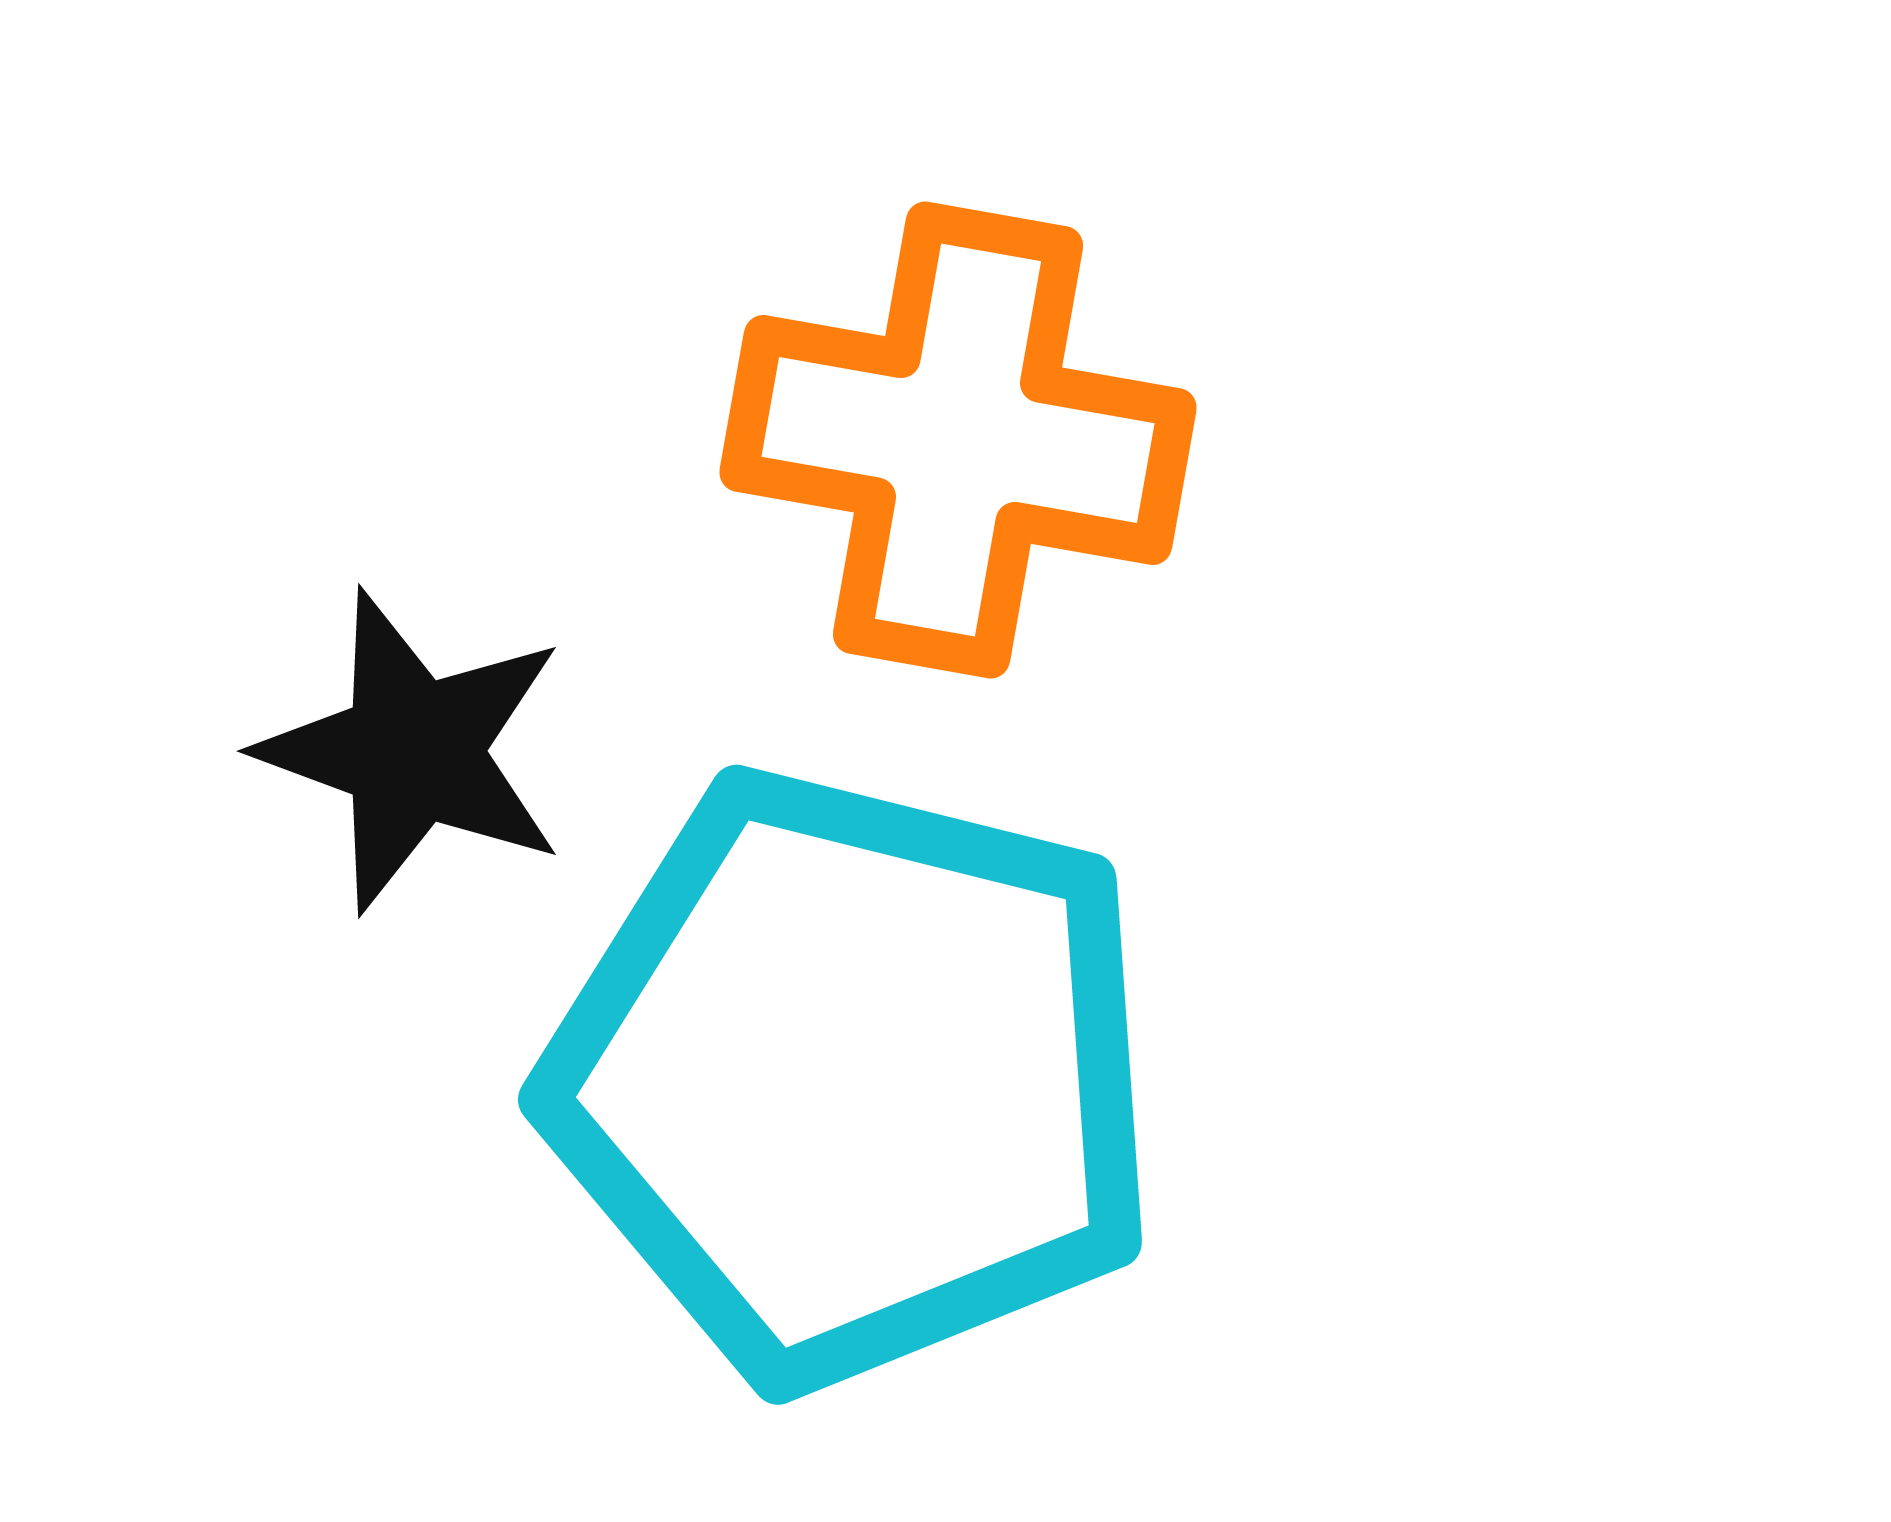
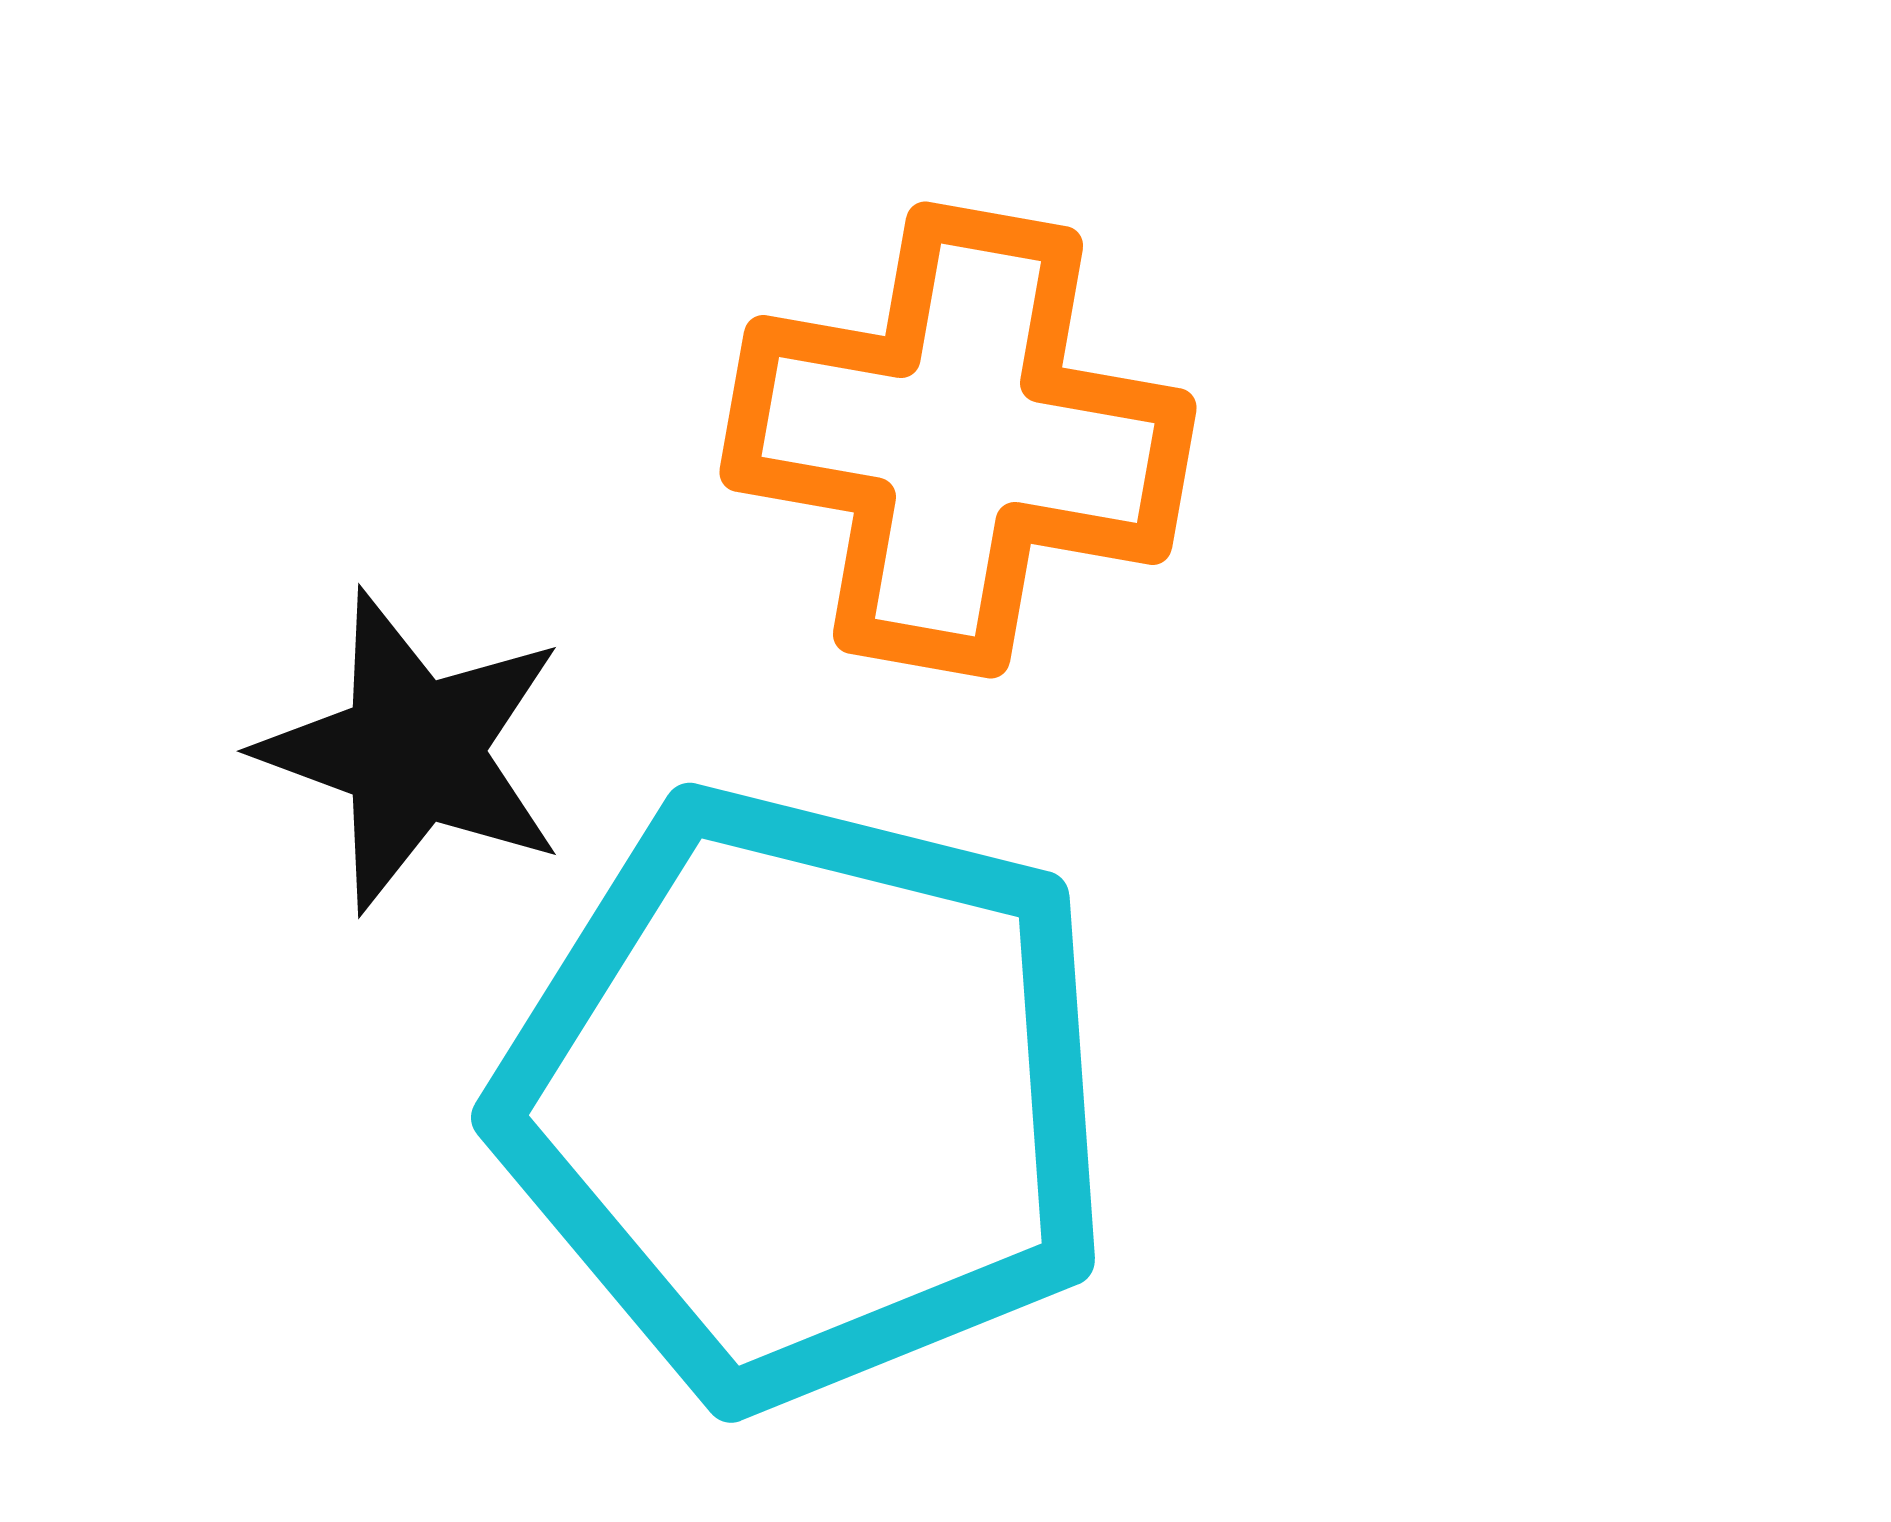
cyan pentagon: moved 47 px left, 18 px down
